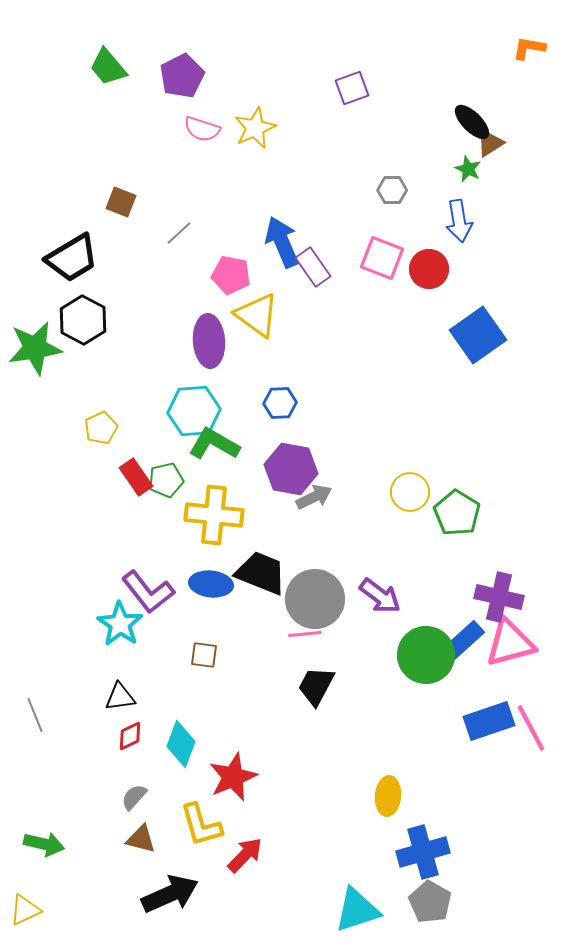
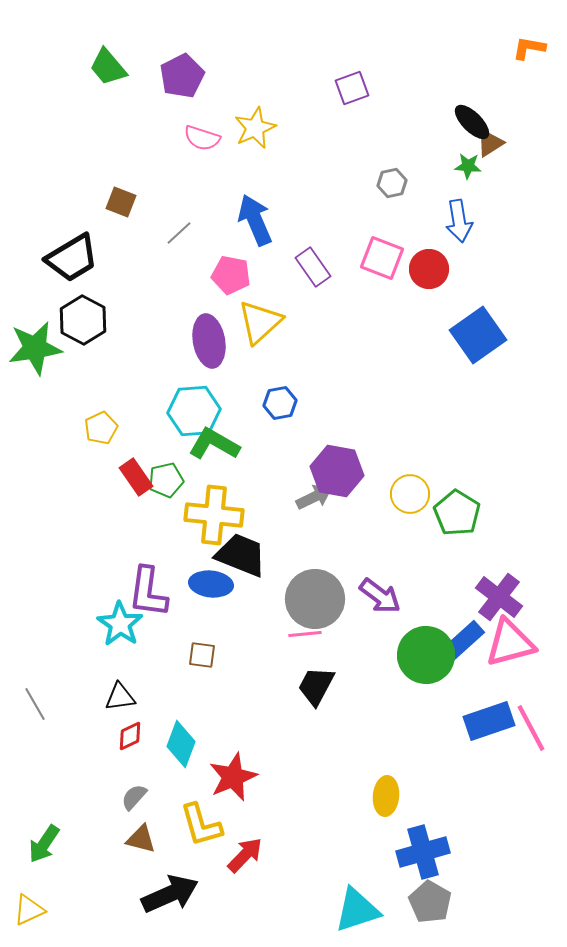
pink semicircle at (202, 129): moved 9 px down
green star at (468, 169): moved 3 px up; rotated 20 degrees counterclockwise
gray hexagon at (392, 190): moved 7 px up; rotated 12 degrees counterclockwise
blue arrow at (282, 242): moved 27 px left, 22 px up
yellow triangle at (257, 315): moved 3 px right, 7 px down; rotated 42 degrees clockwise
purple ellipse at (209, 341): rotated 6 degrees counterclockwise
blue hexagon at (280, 403): rotated 8 degrees counterclockwise
purple hexagon at (291, 469): moved 46 px right, 2 px down
yellow circle at (410, 492): moved 2 px down
black trapezoid at (261, 573): moved 20 px left, 18 px up
purple L-shape at (148, 592): rotated 46 degrees clockwise
purple cross at (499, 597): rotated 24 degrees clockwise
brown square at (204, 655): moved 2 px left
gray line at (35, 715): moved 11 px up; rotated 8 degrees counterclockwise
yellow ellipse at (388, 796): moved 2 px left
green arrow at (44, 844): rotated 111 degrees clockwise
yellow triangle at (25, 910): moved 4 px right
